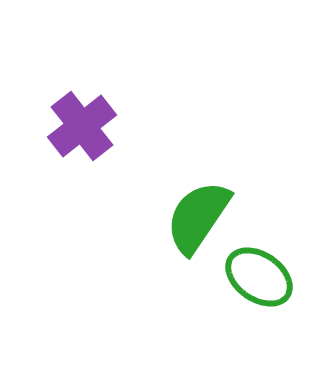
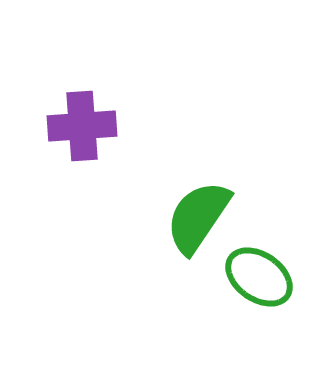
purple cross: rotated 34 degrees clockwise
